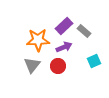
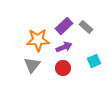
gray rectangle: moved 2 px right, 4 px up
red circle: moved 5 px right, 2 px down
